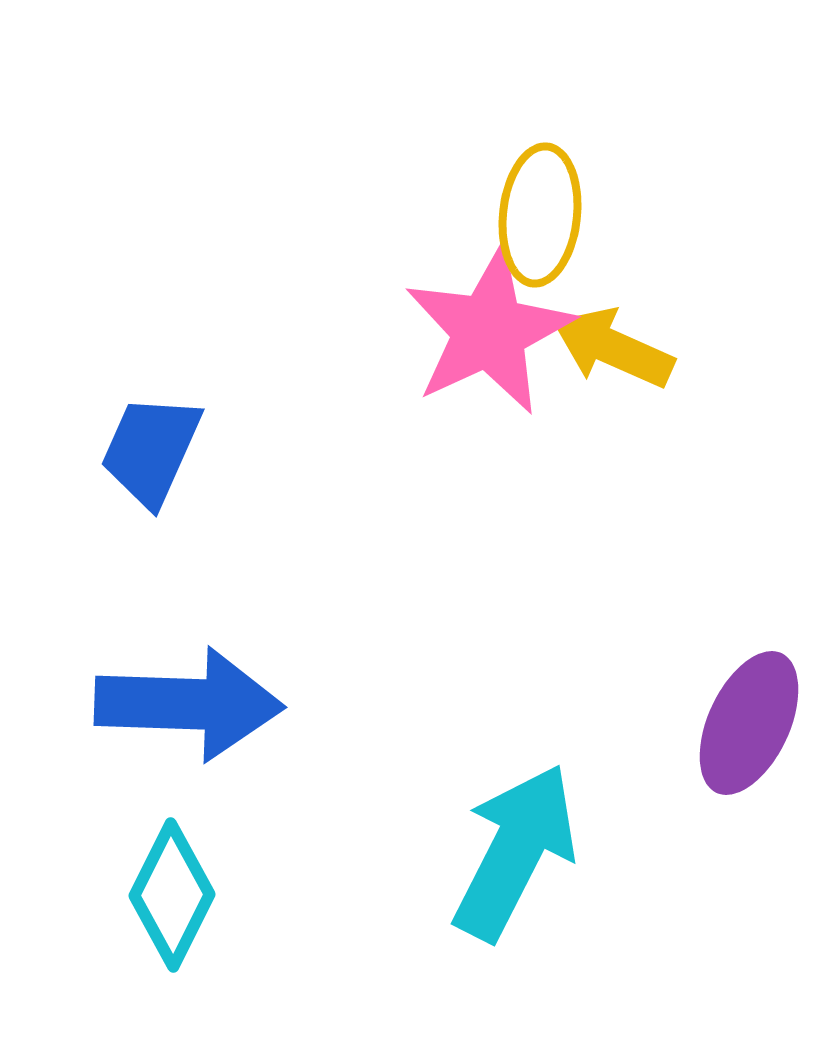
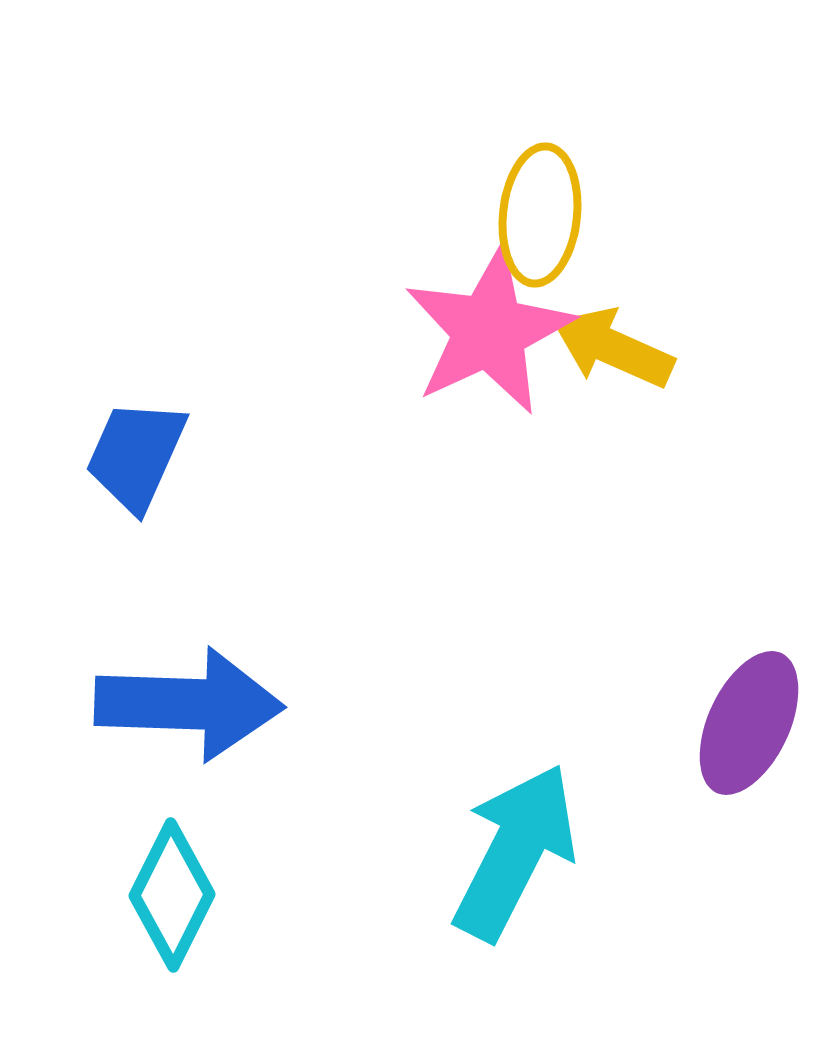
blue trapezoid: moved 15 px left, 5 px down
